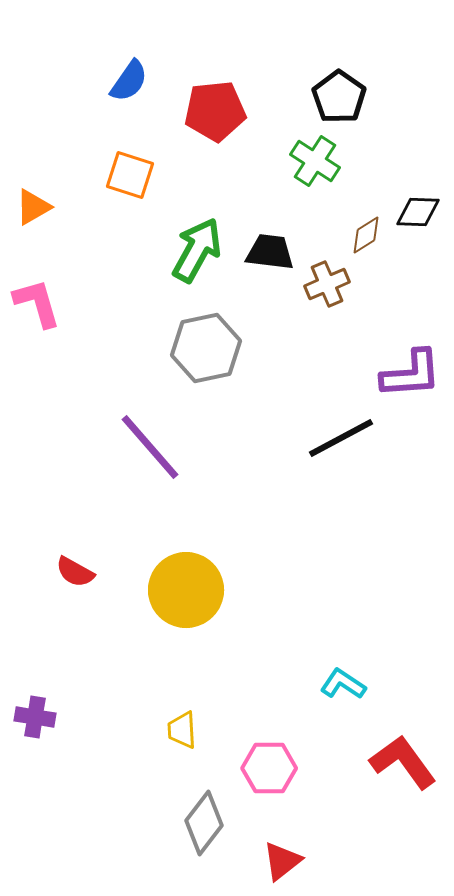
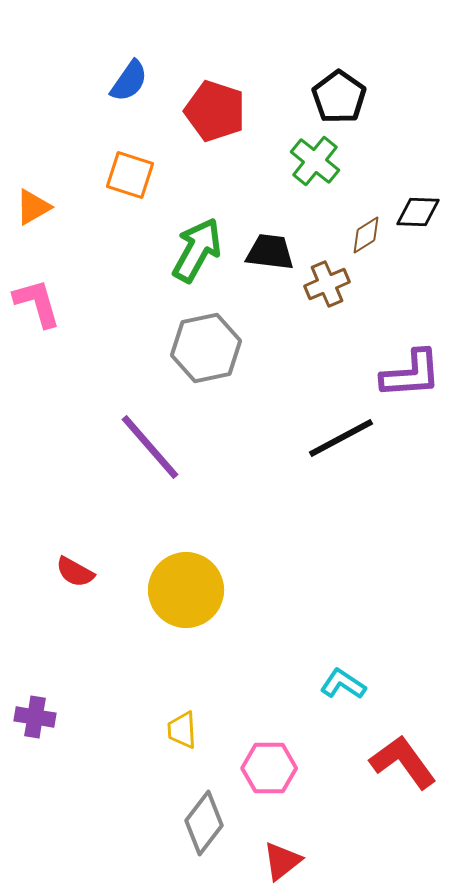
red pentagon: rotated 24 degrees clockwise
green cross: rotated 6 degrees clockwise
